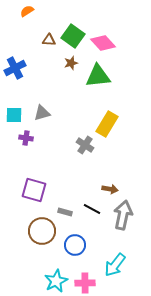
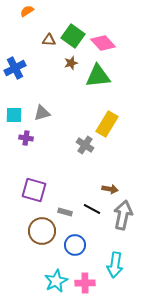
cyan arrow: rotated 30 degrees counterclockwise
